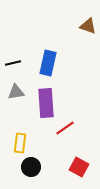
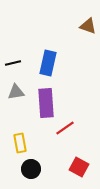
yellow rectangle: rotated 18 degrees counterclockwise
black circle: moved 2 px down
